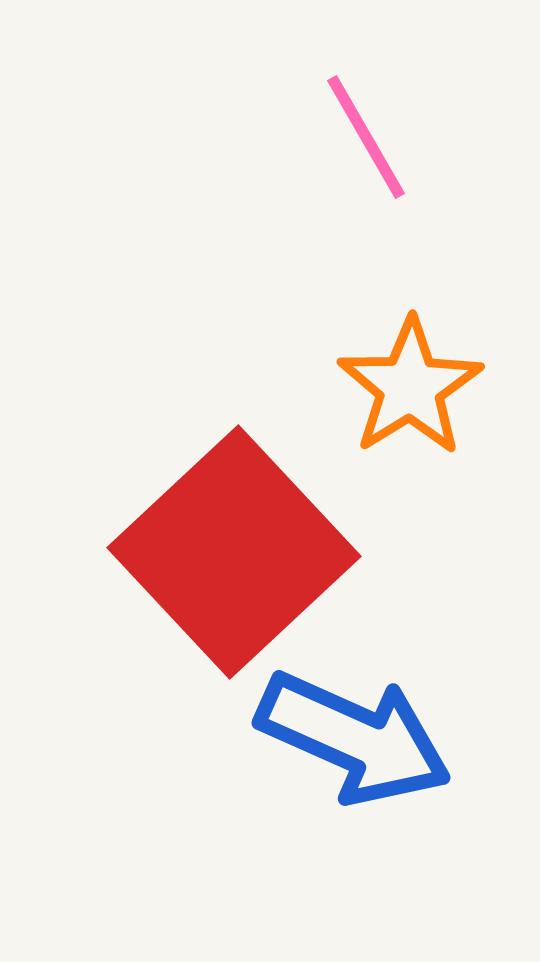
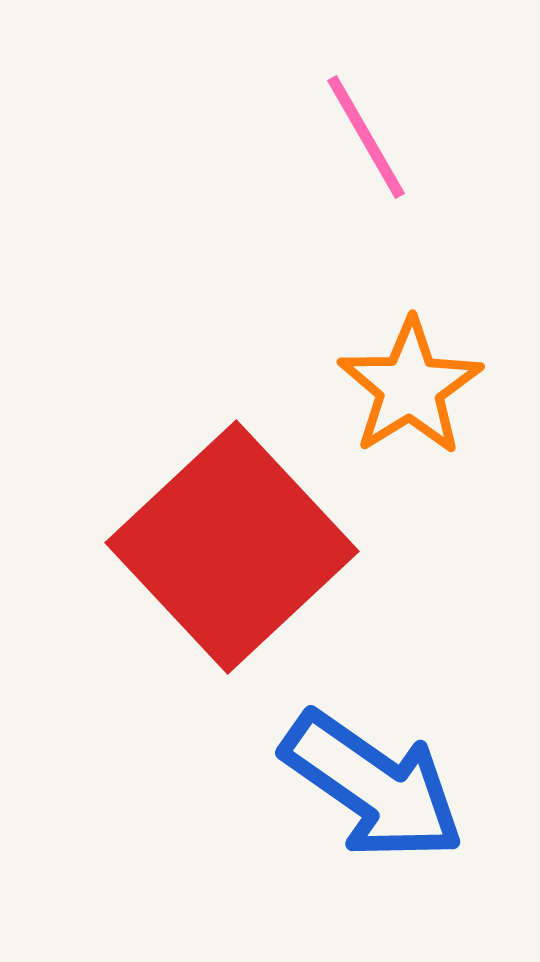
red square: moved 2 px left, 5 px up
blue arrow: moved 19 px right, 48 px down; rotated 11 degrees clockwise
